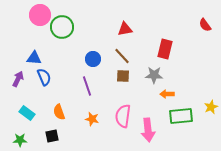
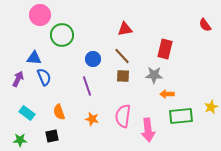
green circle: moved 8 px down
